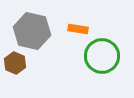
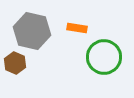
orange rectangle: moved 1 px left, 1 px up
green circle: moved 2 px right, 1 px down
